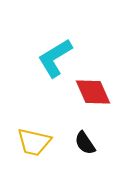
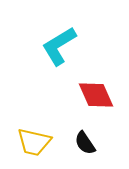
cyan L-shape: moved 4 px right, 12 px up
red diamond: moved 3 px right, 3 px down
